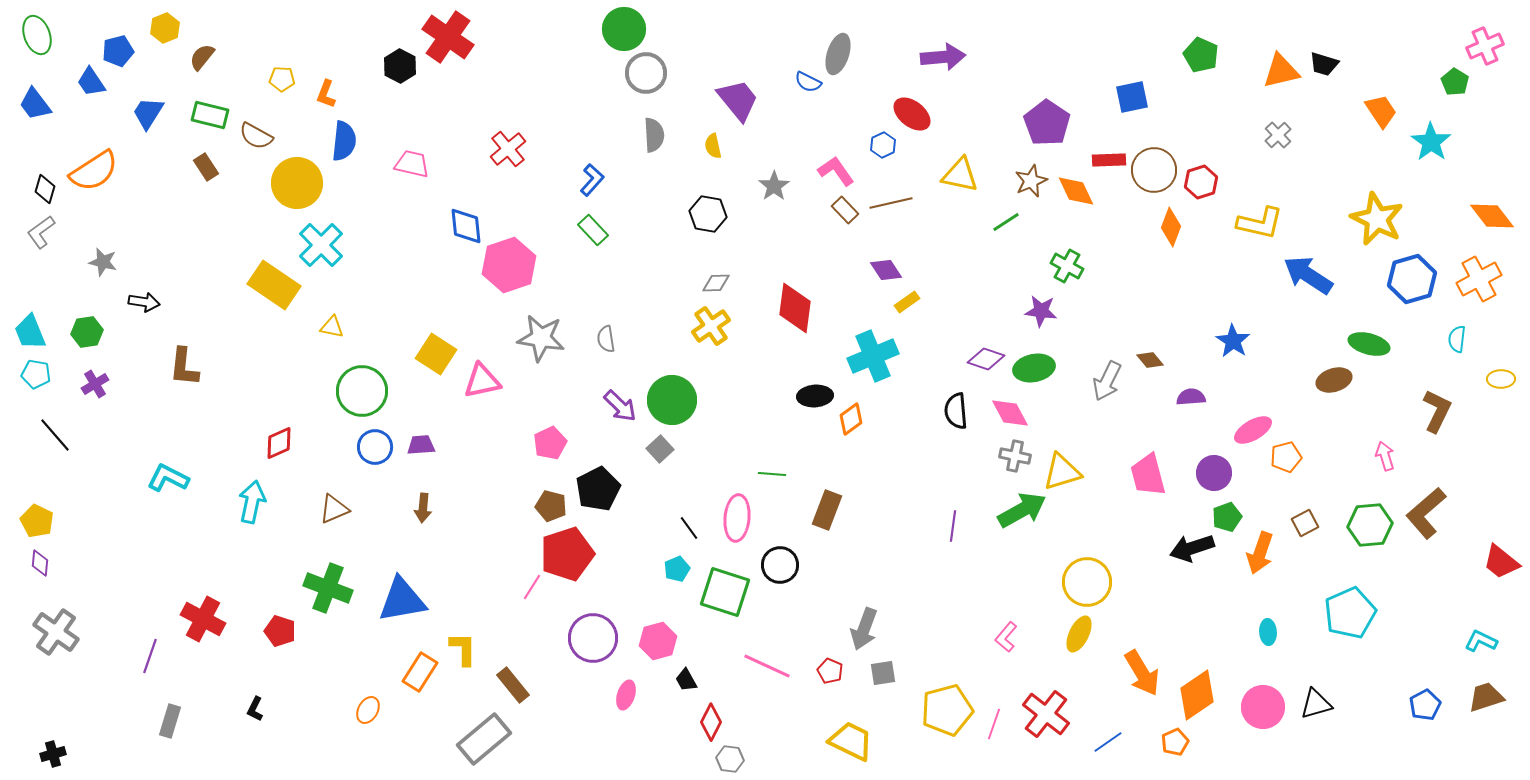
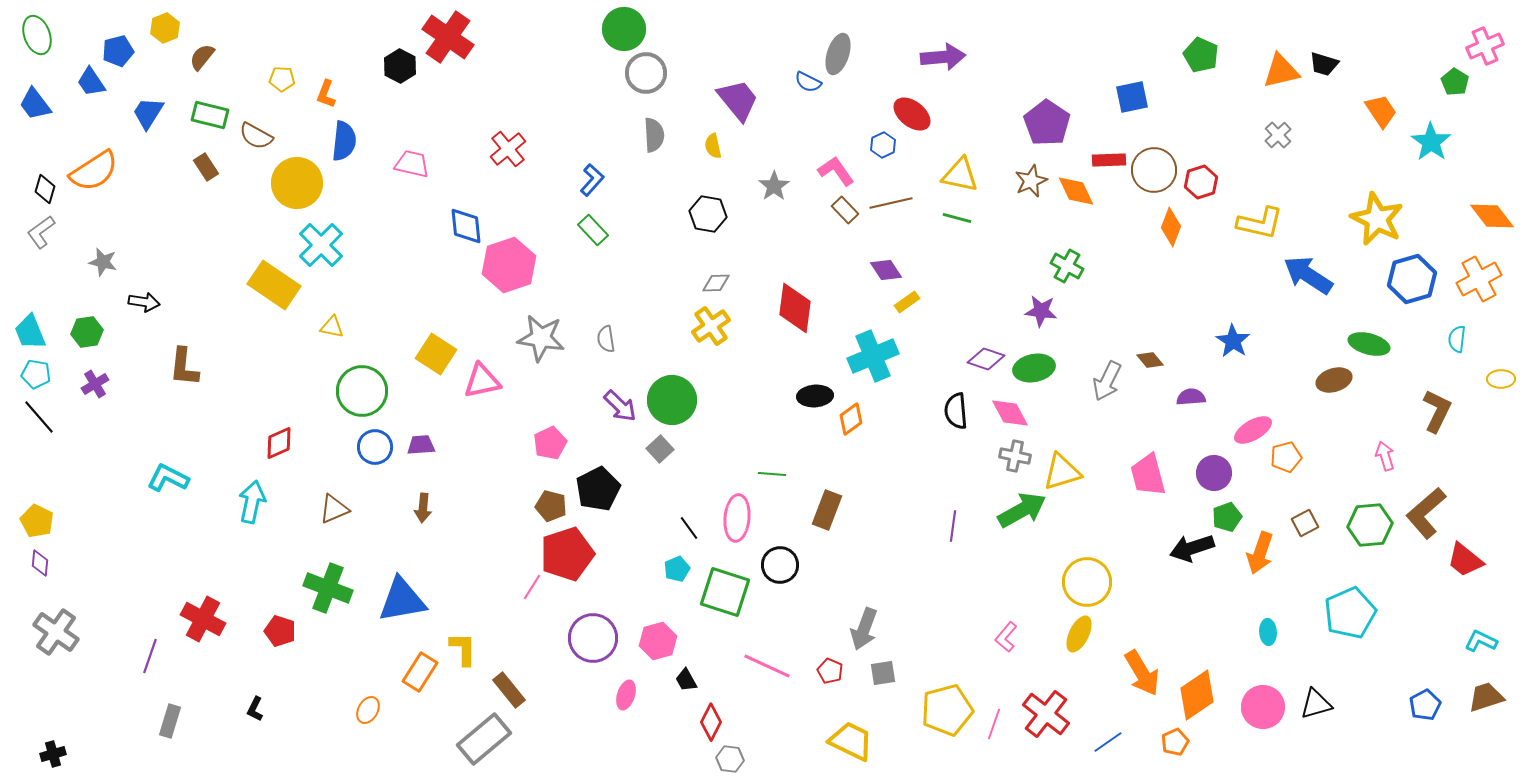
green line at (1006, 222): moved 49 px left, 4 px up; rotated 48 degrees clockwise
black line at (55, 435): moved 16 px left, 18 px up
red trapezoid at (1501, 562): moved 36 px left, 2 px up
brown rectangle at (513, 685): moved 4 px left, 5 px down
